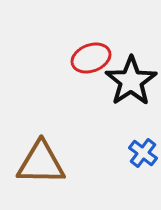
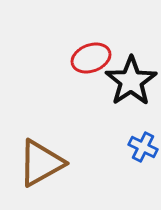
blue cross: moved 6 px up; rotated 12 degrees counterclockwise
brown triangle: rotated 30 degrees counterclockwise
